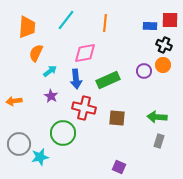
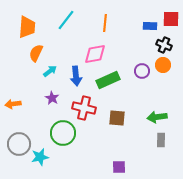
red square: moved 1 px right, 1 px up
pink diamond: moved 10 px right, 1 px down
purple circle: moved 2 px left
blue arrow: moved 3 px up
purple star: moved 1 px right, 2 px down
orange arrow: moved 1 px left, 3 px down
green arrow: rotated 12 degrees counterclockwise
gray rectangle: moved 2 px right, 1 px up; rotated 16 degrees counterclockwise
purple square: rotated 24 degrees counterclockwise
